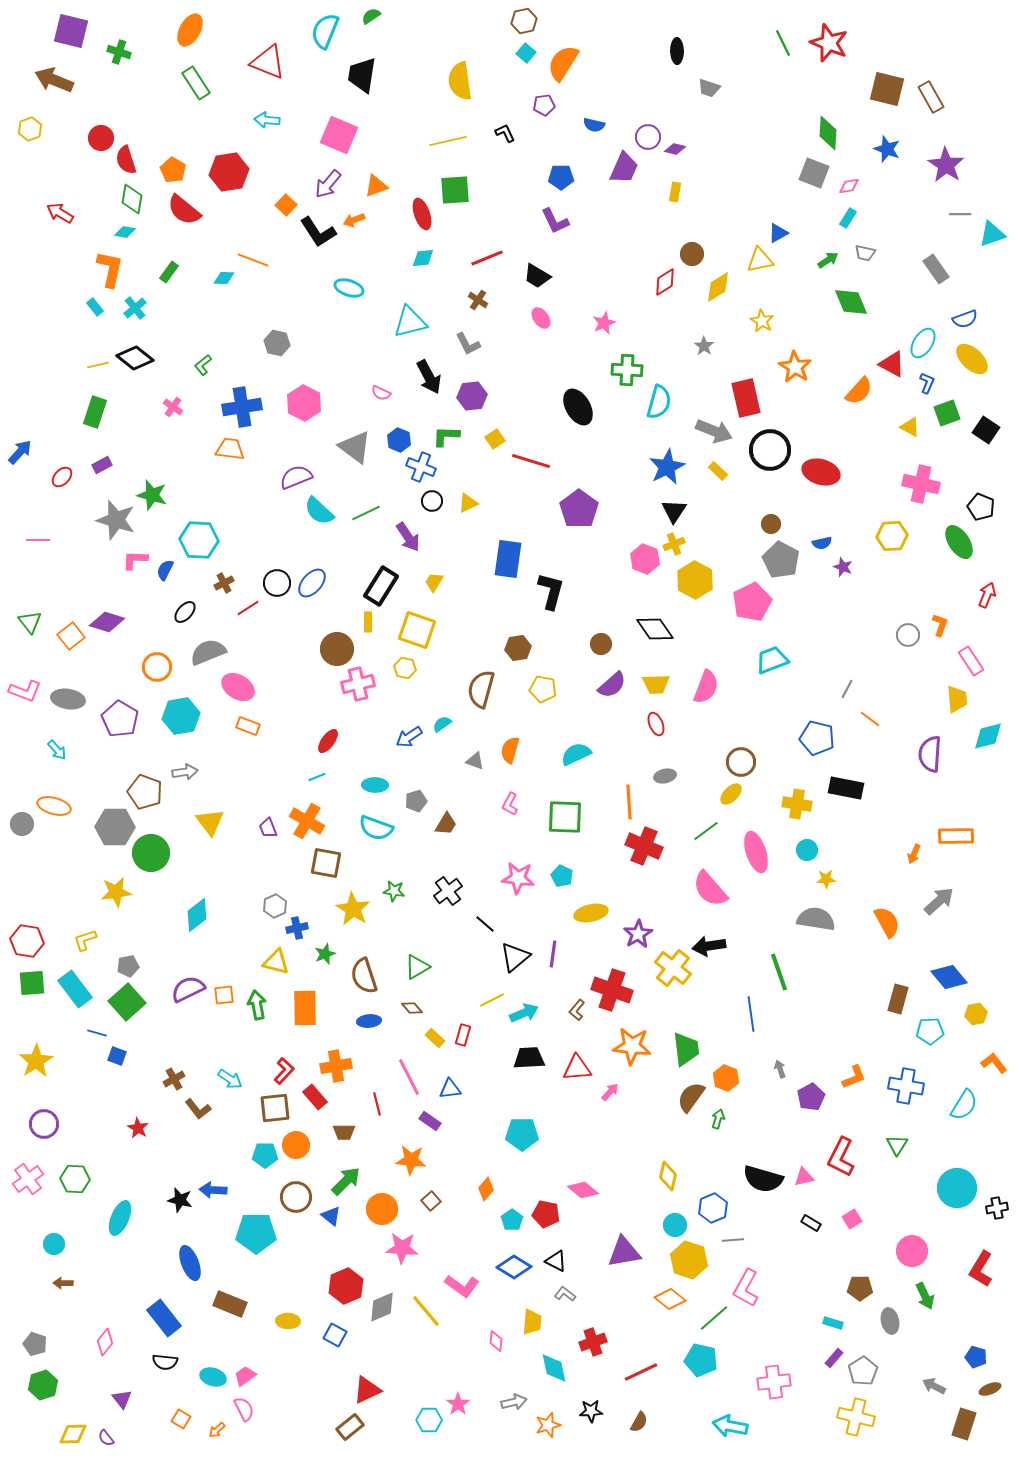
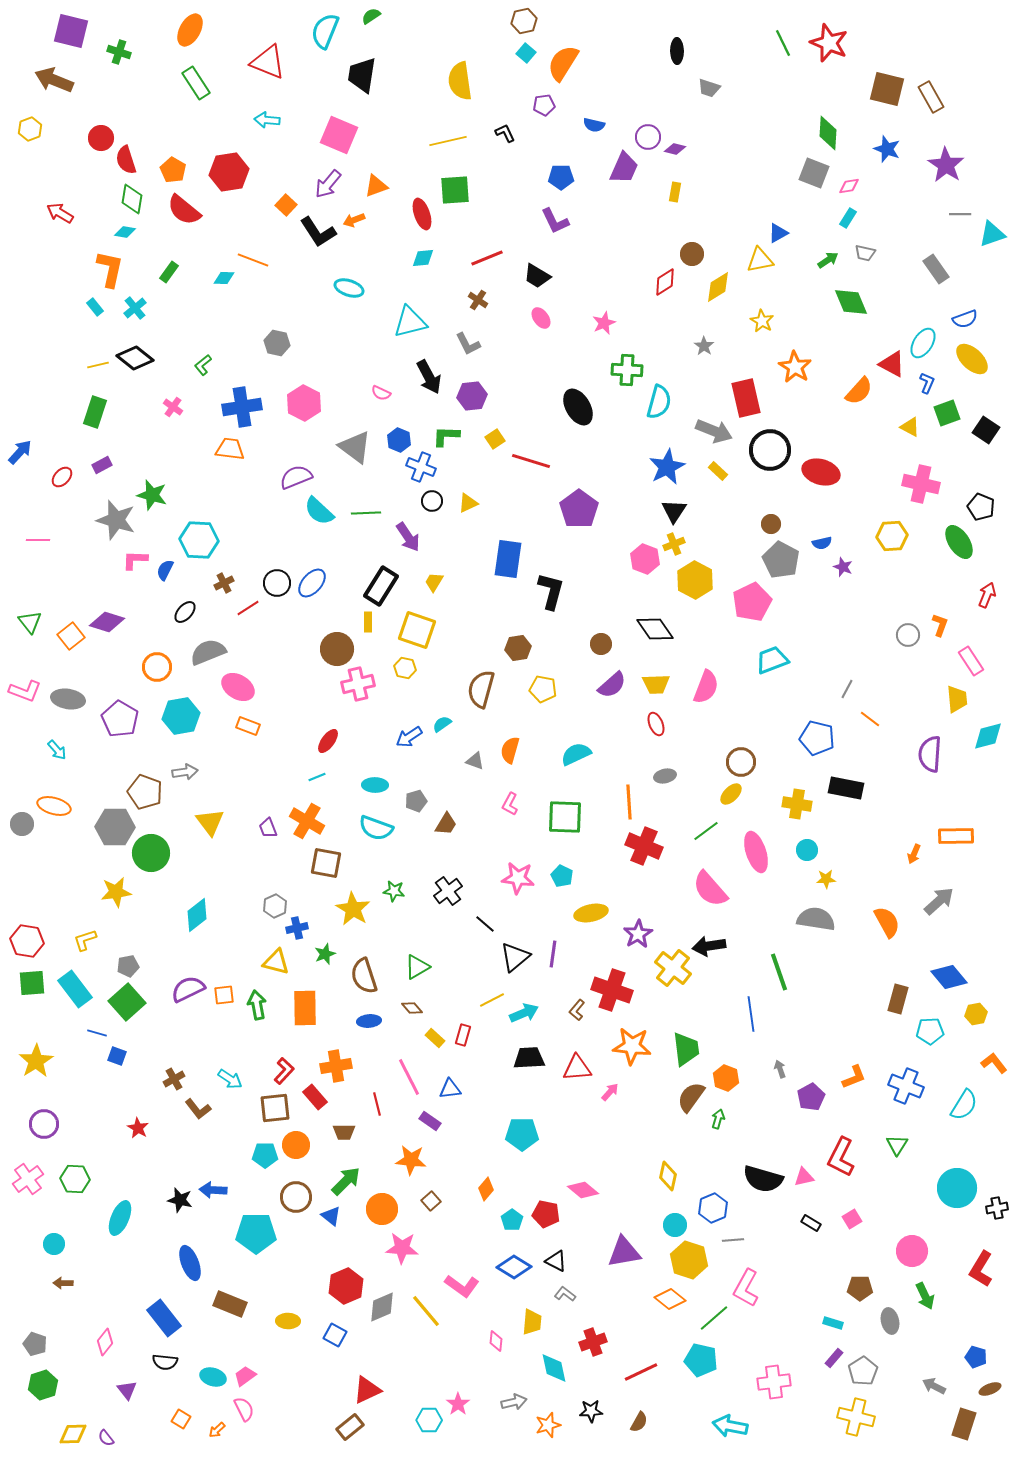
green line at (366, 513): rotated 24 degrees clockwise
blue cross at (906, 1086): rotated 12 degrees clockwise
purple triangle at (122, 1399): moved 5 px right, 9 px up
